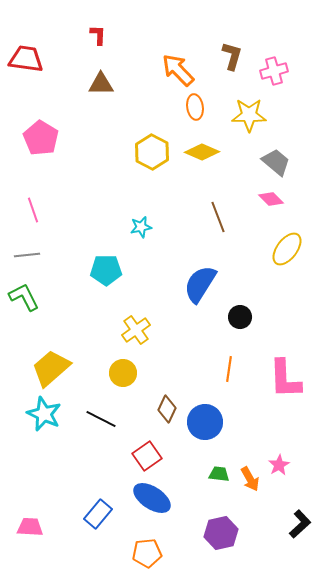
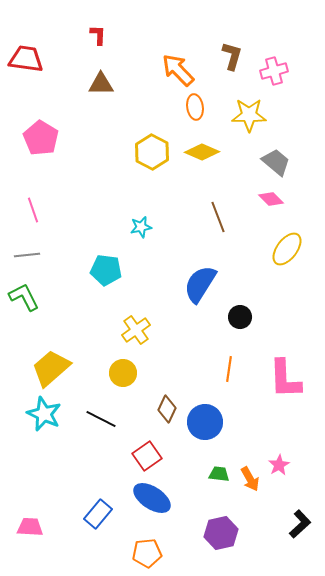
cyan pentagon at (106, 270): rotated 8 degrees clockwise
